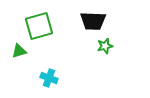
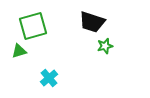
black trapezoid: moved 1 px left, 1 px down; rotated 16 degrees clockwise
green square: moved 6 px left
cyan cross: rotated 30 degrees clockwise
